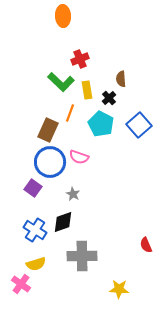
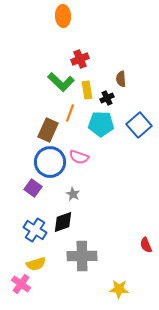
black cross: moved 2 px left; rotated 16 degrees clockwise
cyan pentagon: rotated 25 degrees counterclockwise
